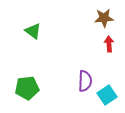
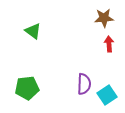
purple semicircle: moved 1 px left, 3 px down
